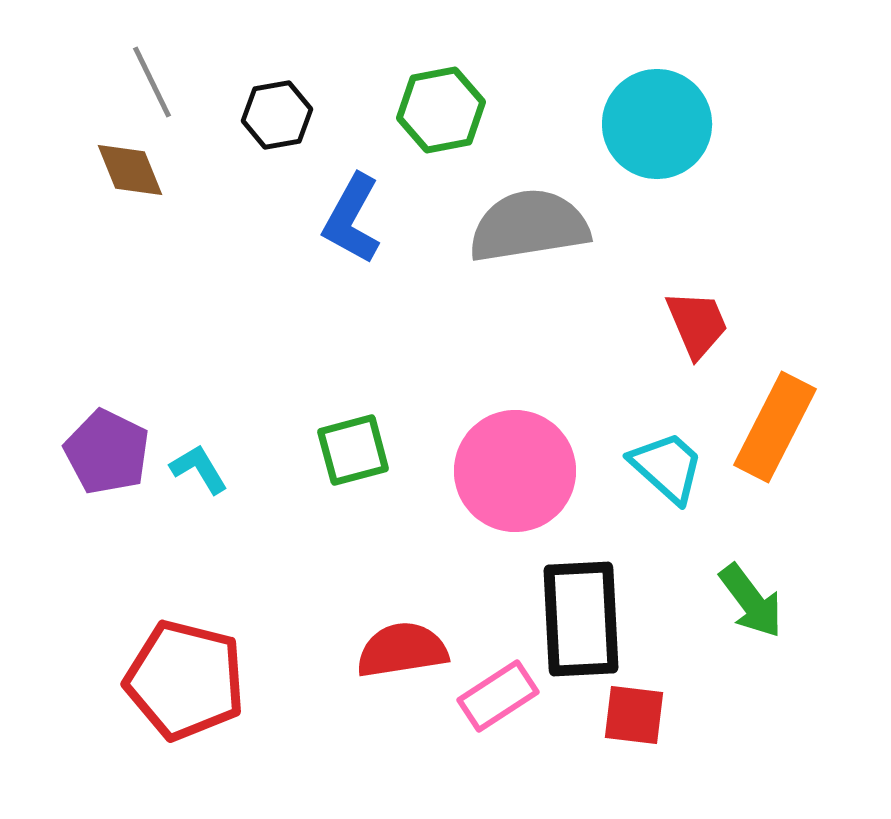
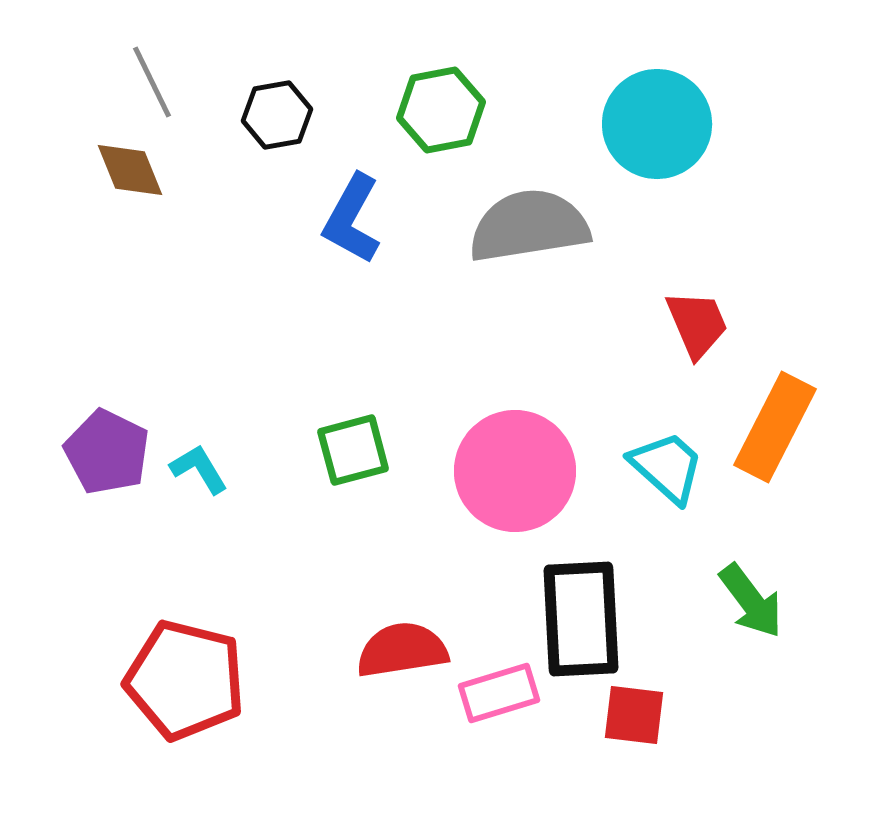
pink rectangle: moved 1 px right, 3 px up; rotated 16 degrees clockwise
